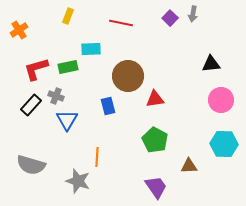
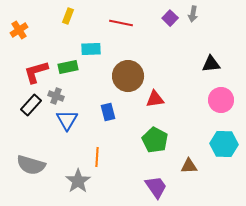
red L-shape: moved 3 px down
blue rectangle: moved 6 px down
gray star: rotated 20 degrees clockwise
